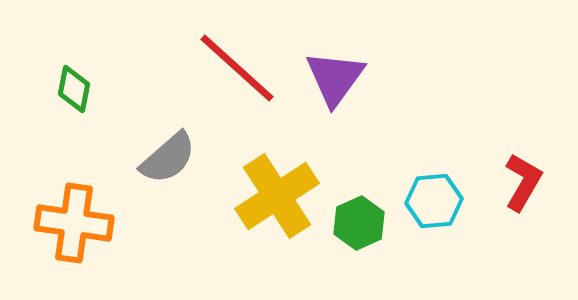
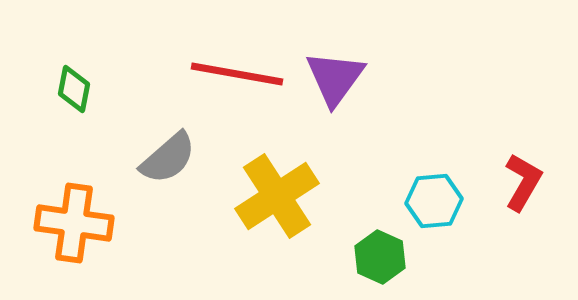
red line: moved 6 px down; rotated 32 degrees counterclockwise
green hexagon: moved 21 px right, 34 px down; rotated 12 degrees counterclockwise
